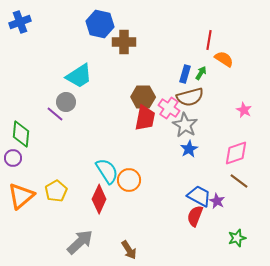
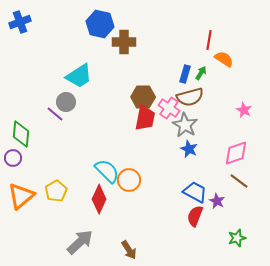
blue star: rotated 18 degrees counterclockwise
cyan semicircle: rotated 12 degrees counterclockwise
blue trapezoid: moved 4 px left, 4 px up
